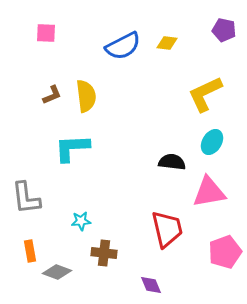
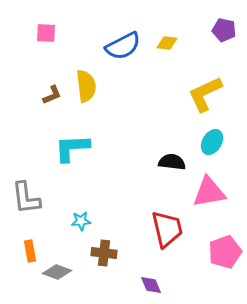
yellow semicircle: moved 10 px up
